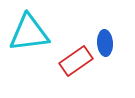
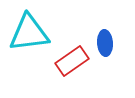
red rectangle: moved 4 px left
